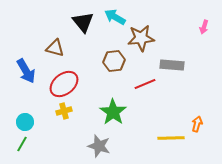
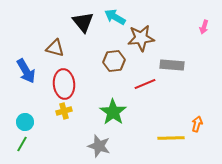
red ellipse: rotated 56 degrees counterclockwise
